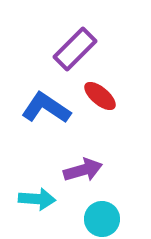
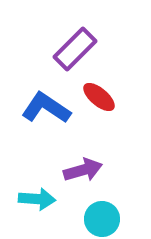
red ellipse: moved 1 px left, 1 px down
